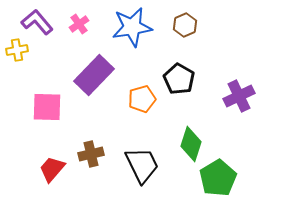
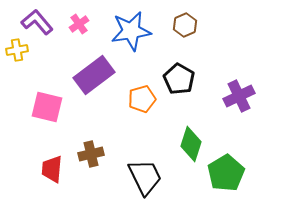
blue star: moved 1 px left, 4 px down
purple rectangle: rotated 9 degrees clockwise
pink square: rotated 12 degrees clockwise
black trapezoid: moved 3 px right, 12 px down
red trapezoid: rotated 36 degrees counterclockwise
green pentagon: moved 8 px right, 5 px up
